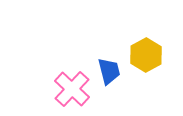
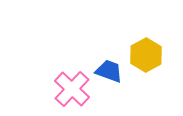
blue trapezoid: rotated 56 degrees counterclockwise
